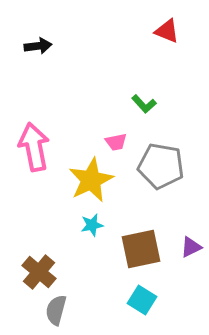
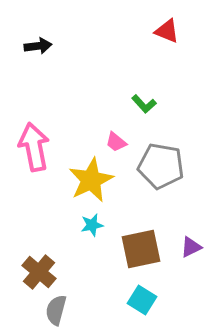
pink trapezoid: rotated 50 degrees clockwise
